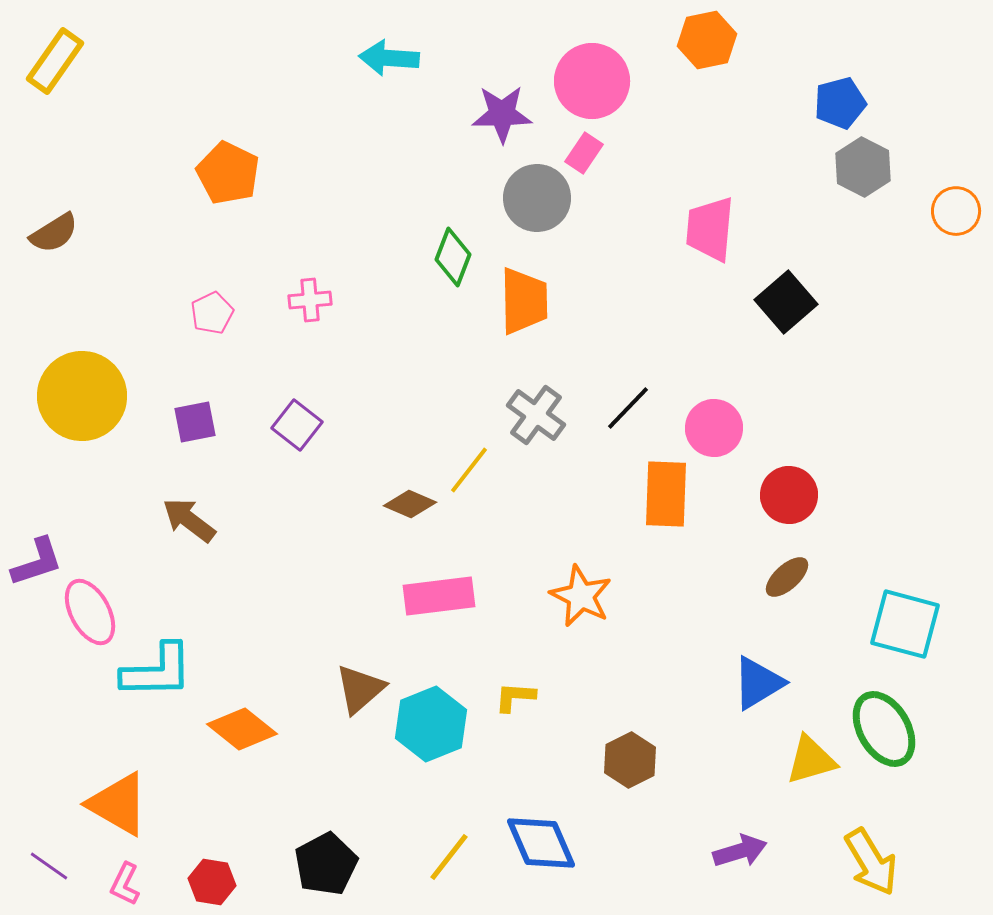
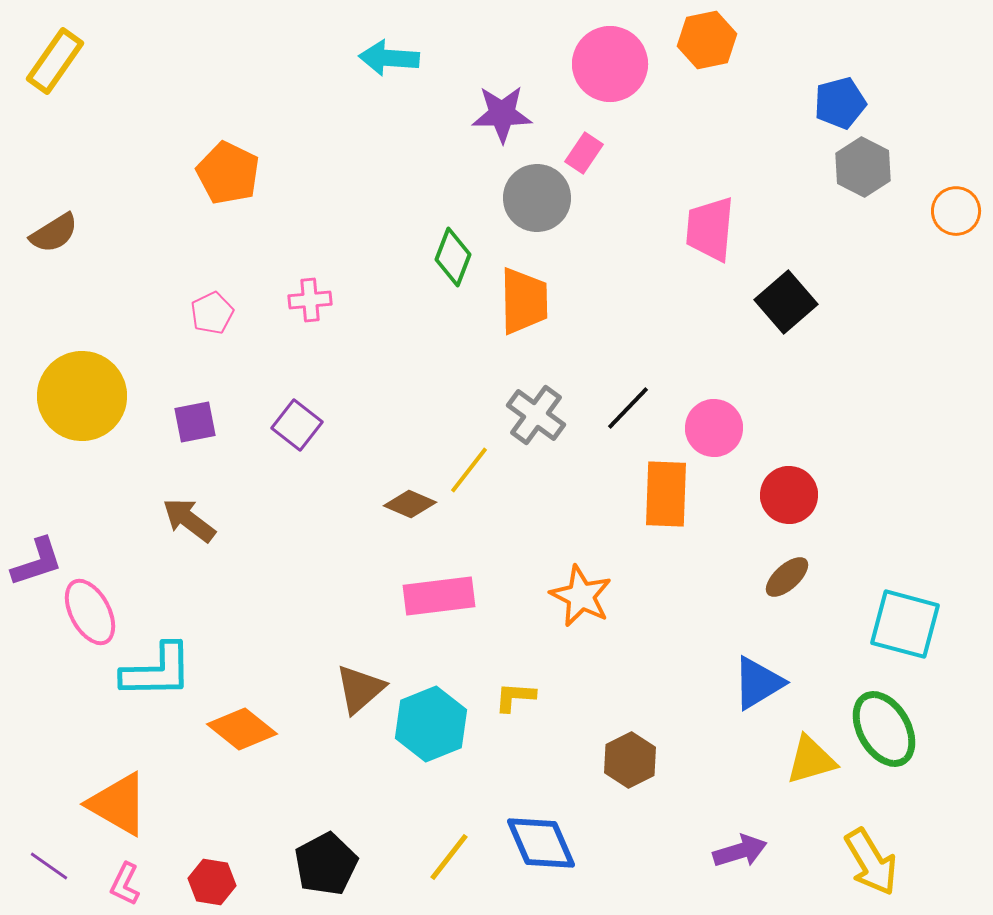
pink circle at (592, 81): moved 18 px right, 17 px up
